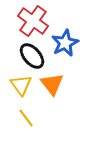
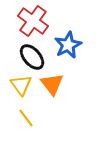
blue star: moved 3 px right, 2 px down
black ellipse: moved 1 px down
